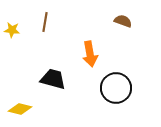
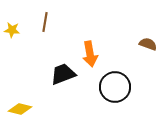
brown semicircle: moved 25 px right, 23 px down
black trapezoid: moved 10 px right, 5 px up; rotated 36 degrees counterclockwise
black circle: moved 1 px left, 1 px up
